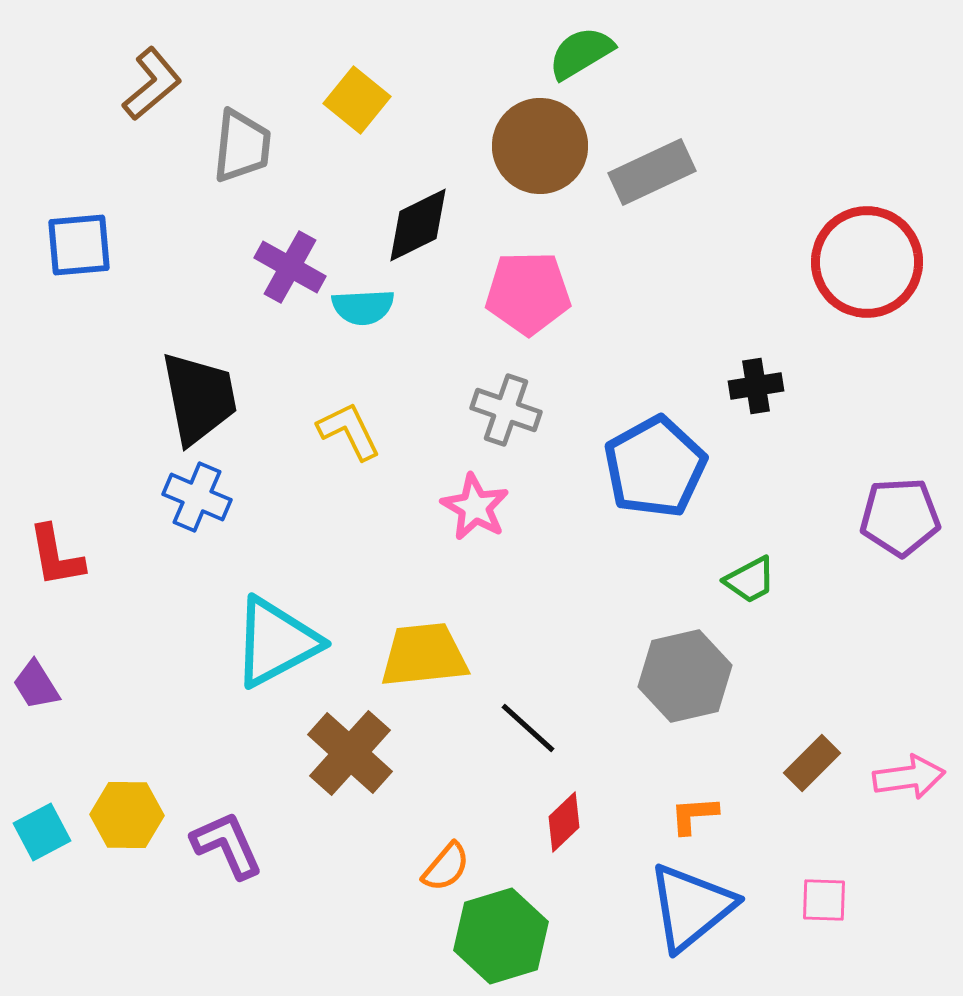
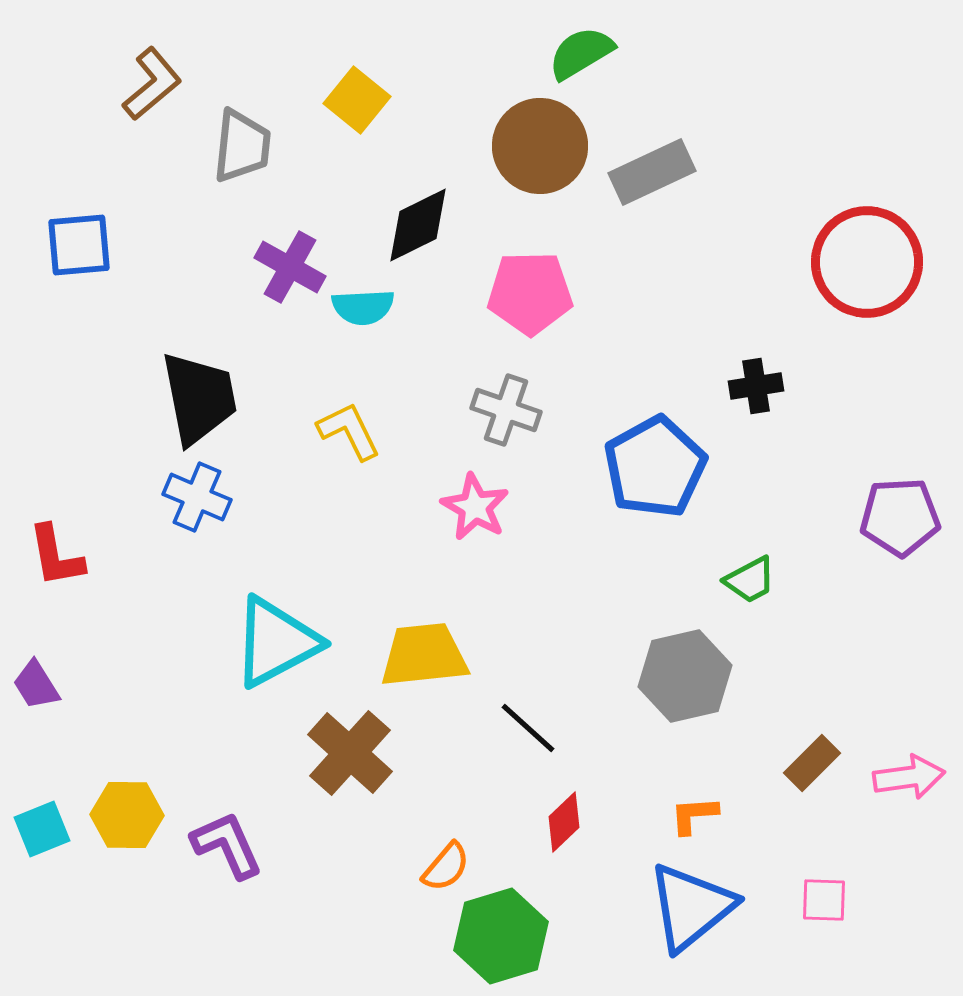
pink pentagon: moved 2 px right
cyan square: moved 3 px up; rotated 6 degrees clockwise
